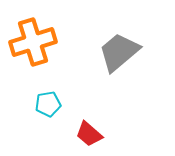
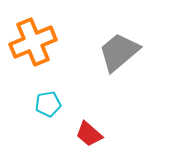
orange cross: rotated 6 degrees counterclockwise
